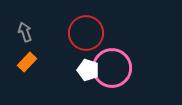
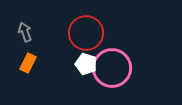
orange rectangle: moved 1 px right, 1 px down; rotated 18 degrees counterclockwise
white pentagon: moved 2 px left, 6 px up
